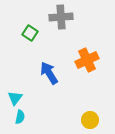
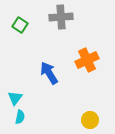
green square: moved 10 px left, 8 px up
